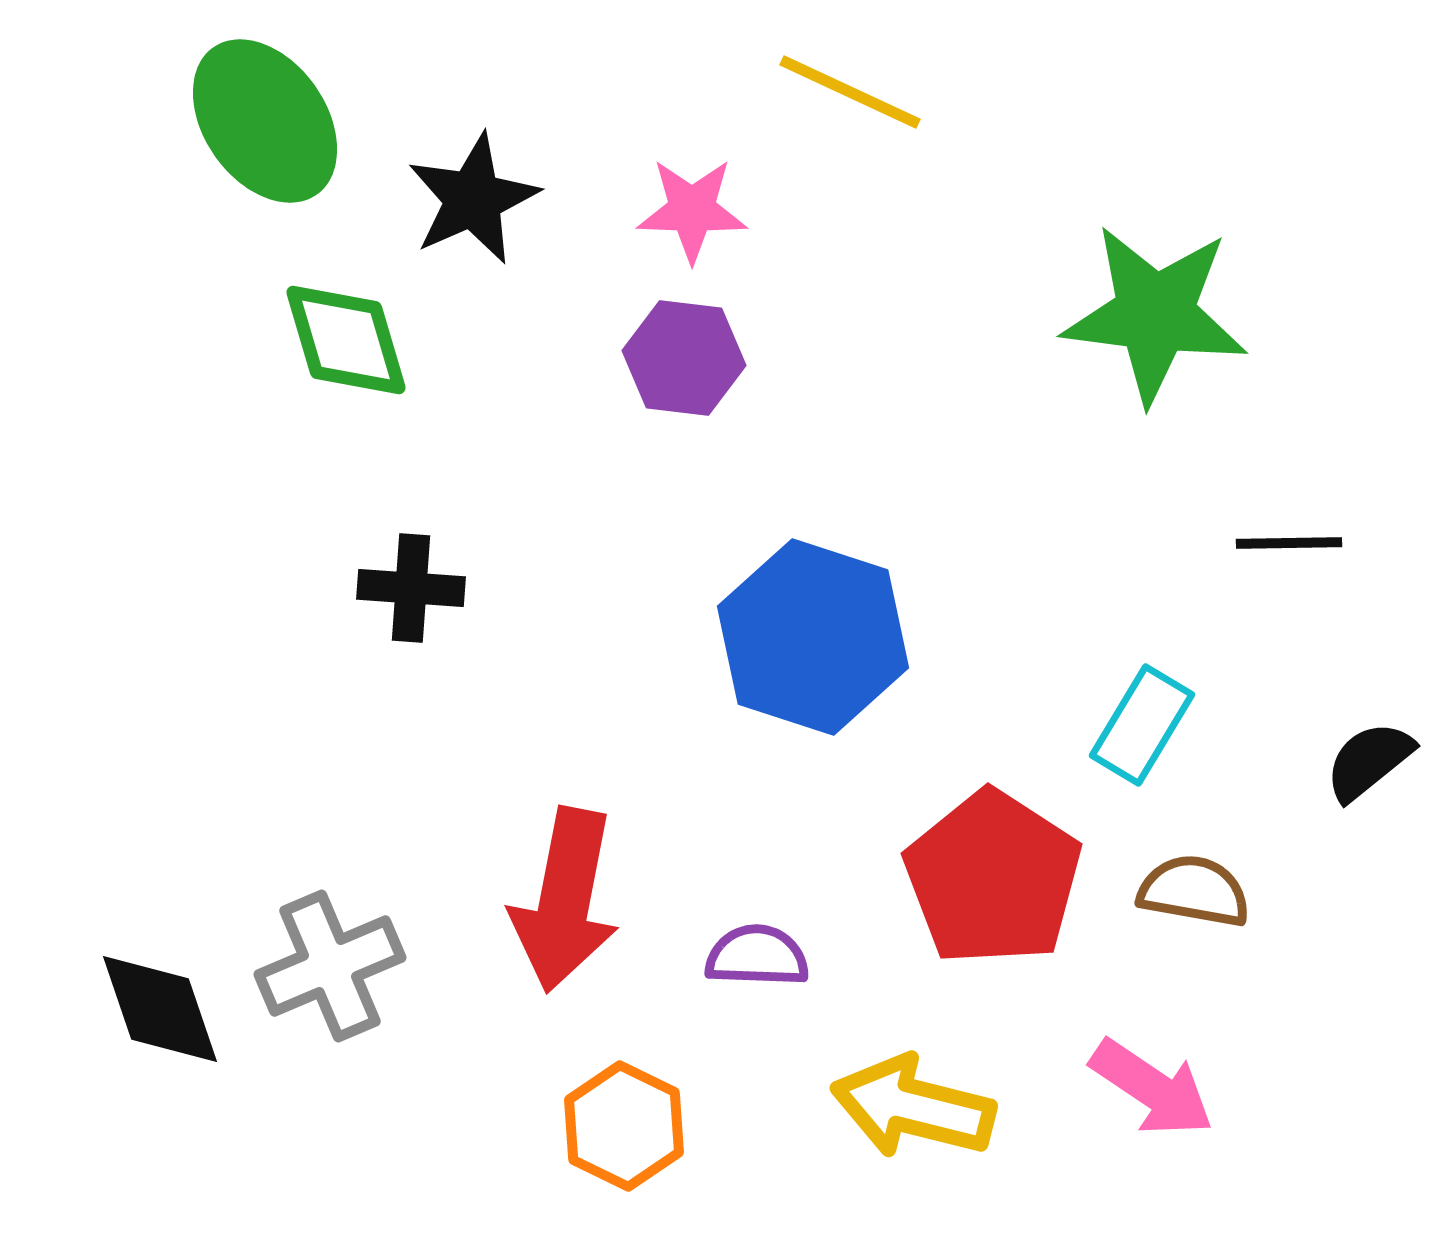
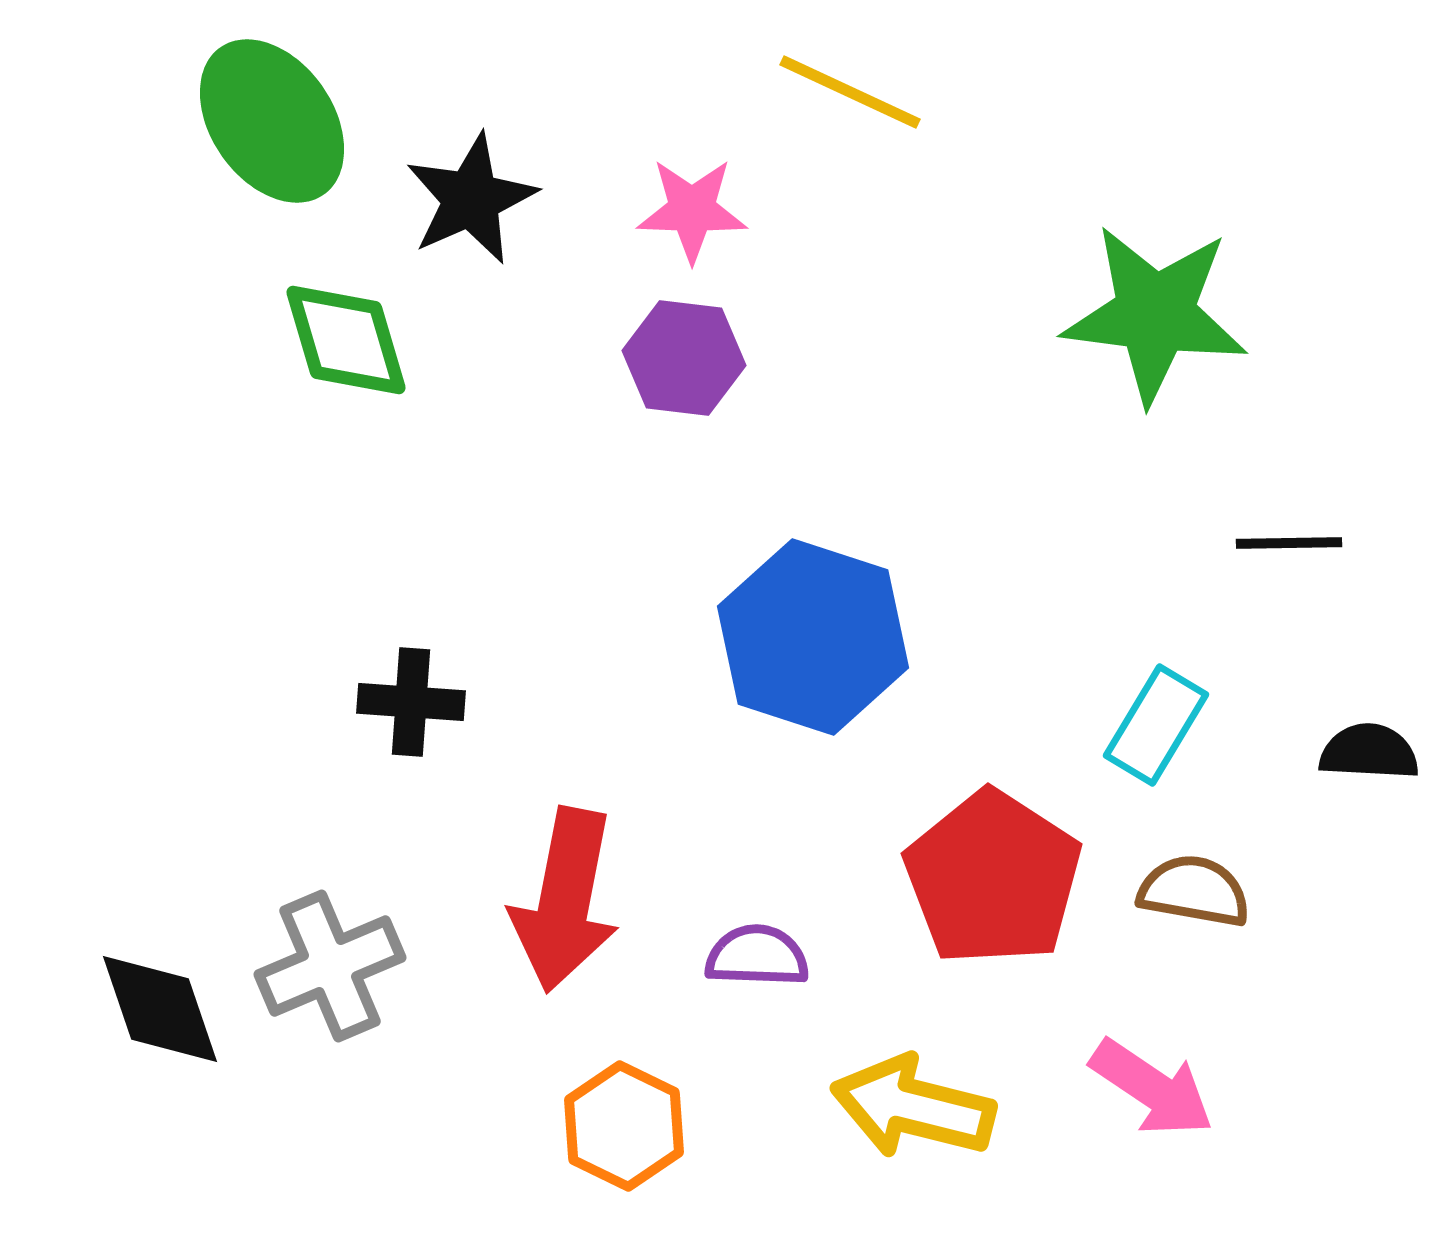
green ellipse: moved 7 px right
black star: moved 2 px left
black cross: moved 114 px down
cyan rectangle: moved 14 px right
black semicircle: moved 9 px up; rotated 42 degrees clockwise
